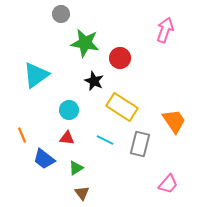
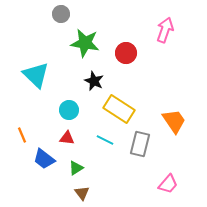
red circle: moved 6 px right, 5 px up
cyan triangle: rotated 40 degrees counterclockwise
yellow rectangle: moved 3 px left, 2 px down
